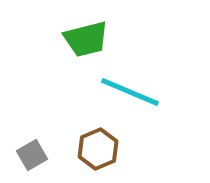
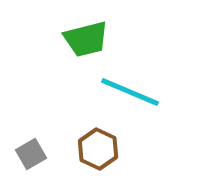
brown hexagon: rotated 12 degrees counterclockwise
gray square: moved 1 px left, 1 px up
